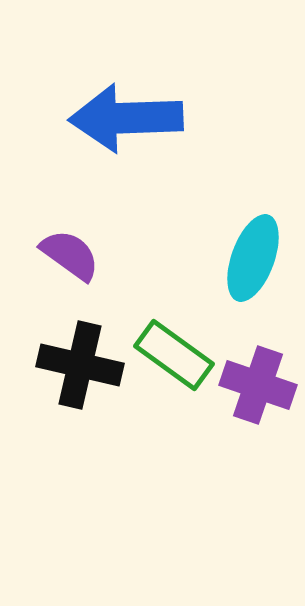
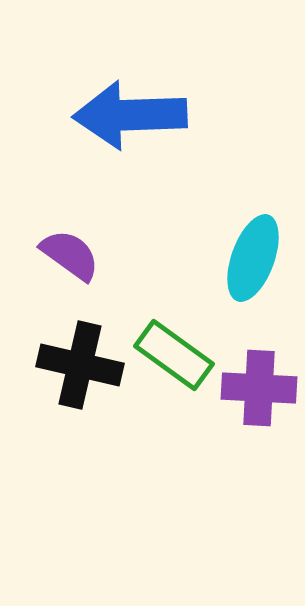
blue arrow: moved 4 px right, 3 px up
purple cross: moved 1 px right, 3 px down; rotated 16 degrees counterclockwise
